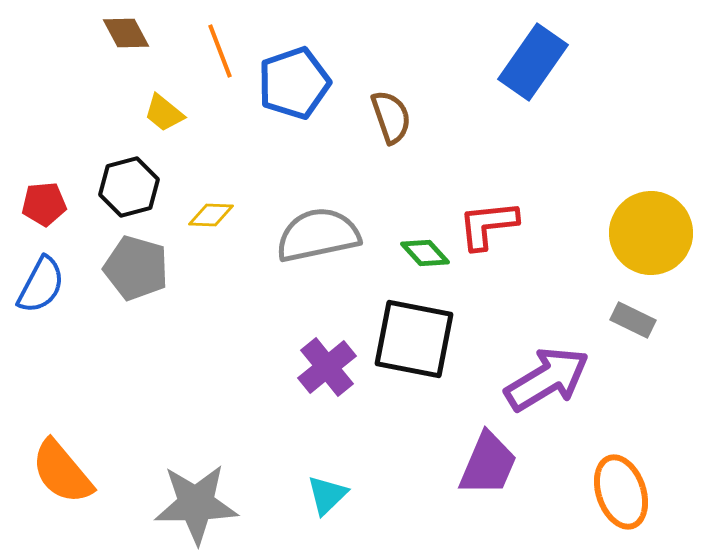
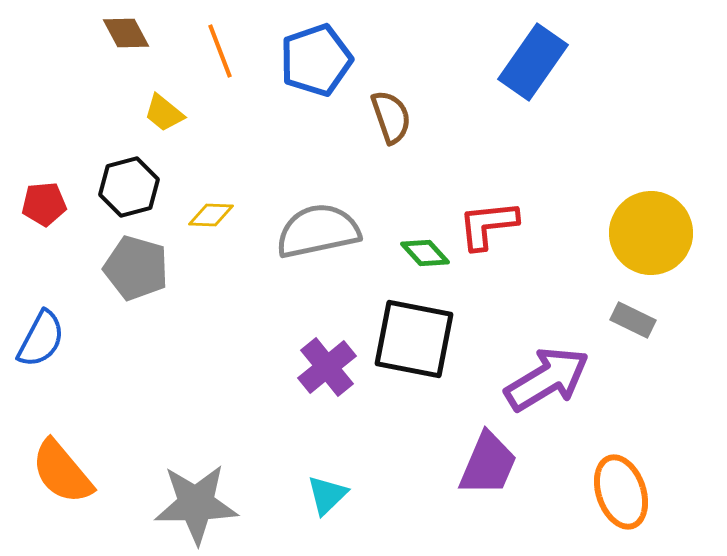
blue pentagon: moved 22 px right, 23 px up
gray semicircle: moved 4 px up
blue semicircle: moved 54 px down
